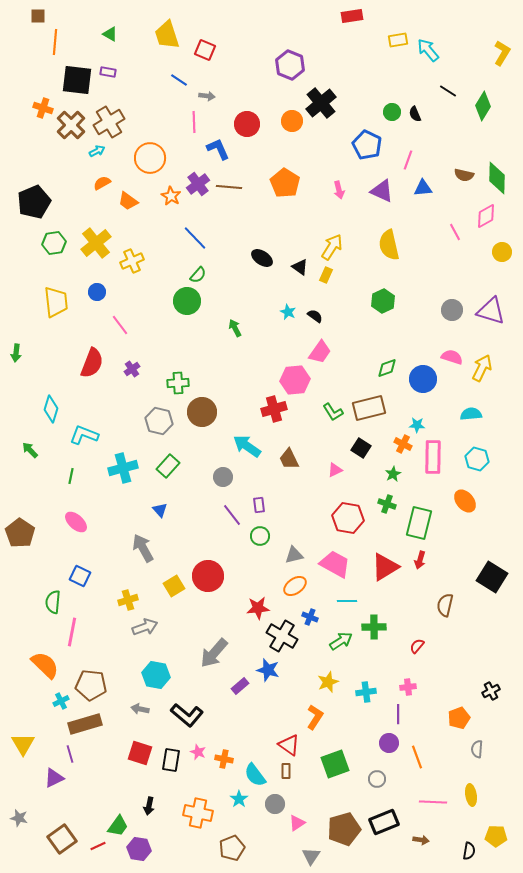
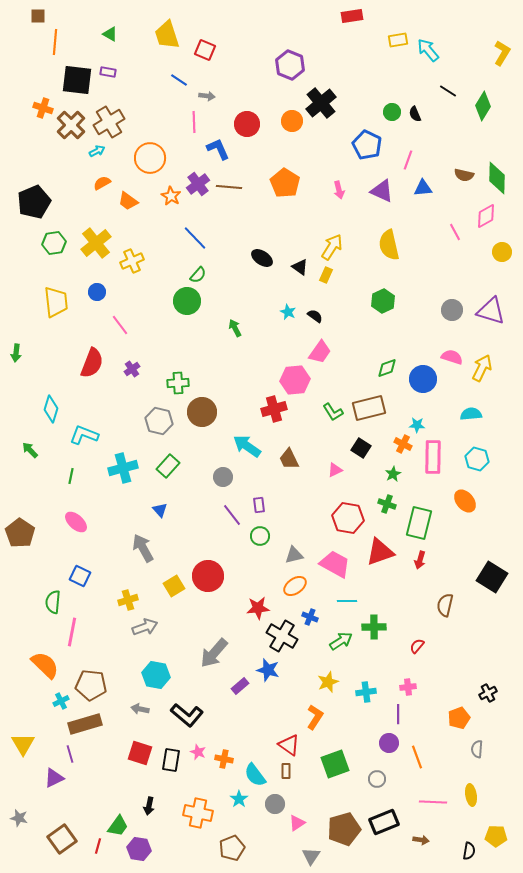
red triangle at (385, 567): moved 5 px left, 15 px up; rotated 12 degrees clockwise
black cross at (491, 691): moved 3 px left, 2 px down
red line at (98, 846): rotated 49 degrees counterclockwise
